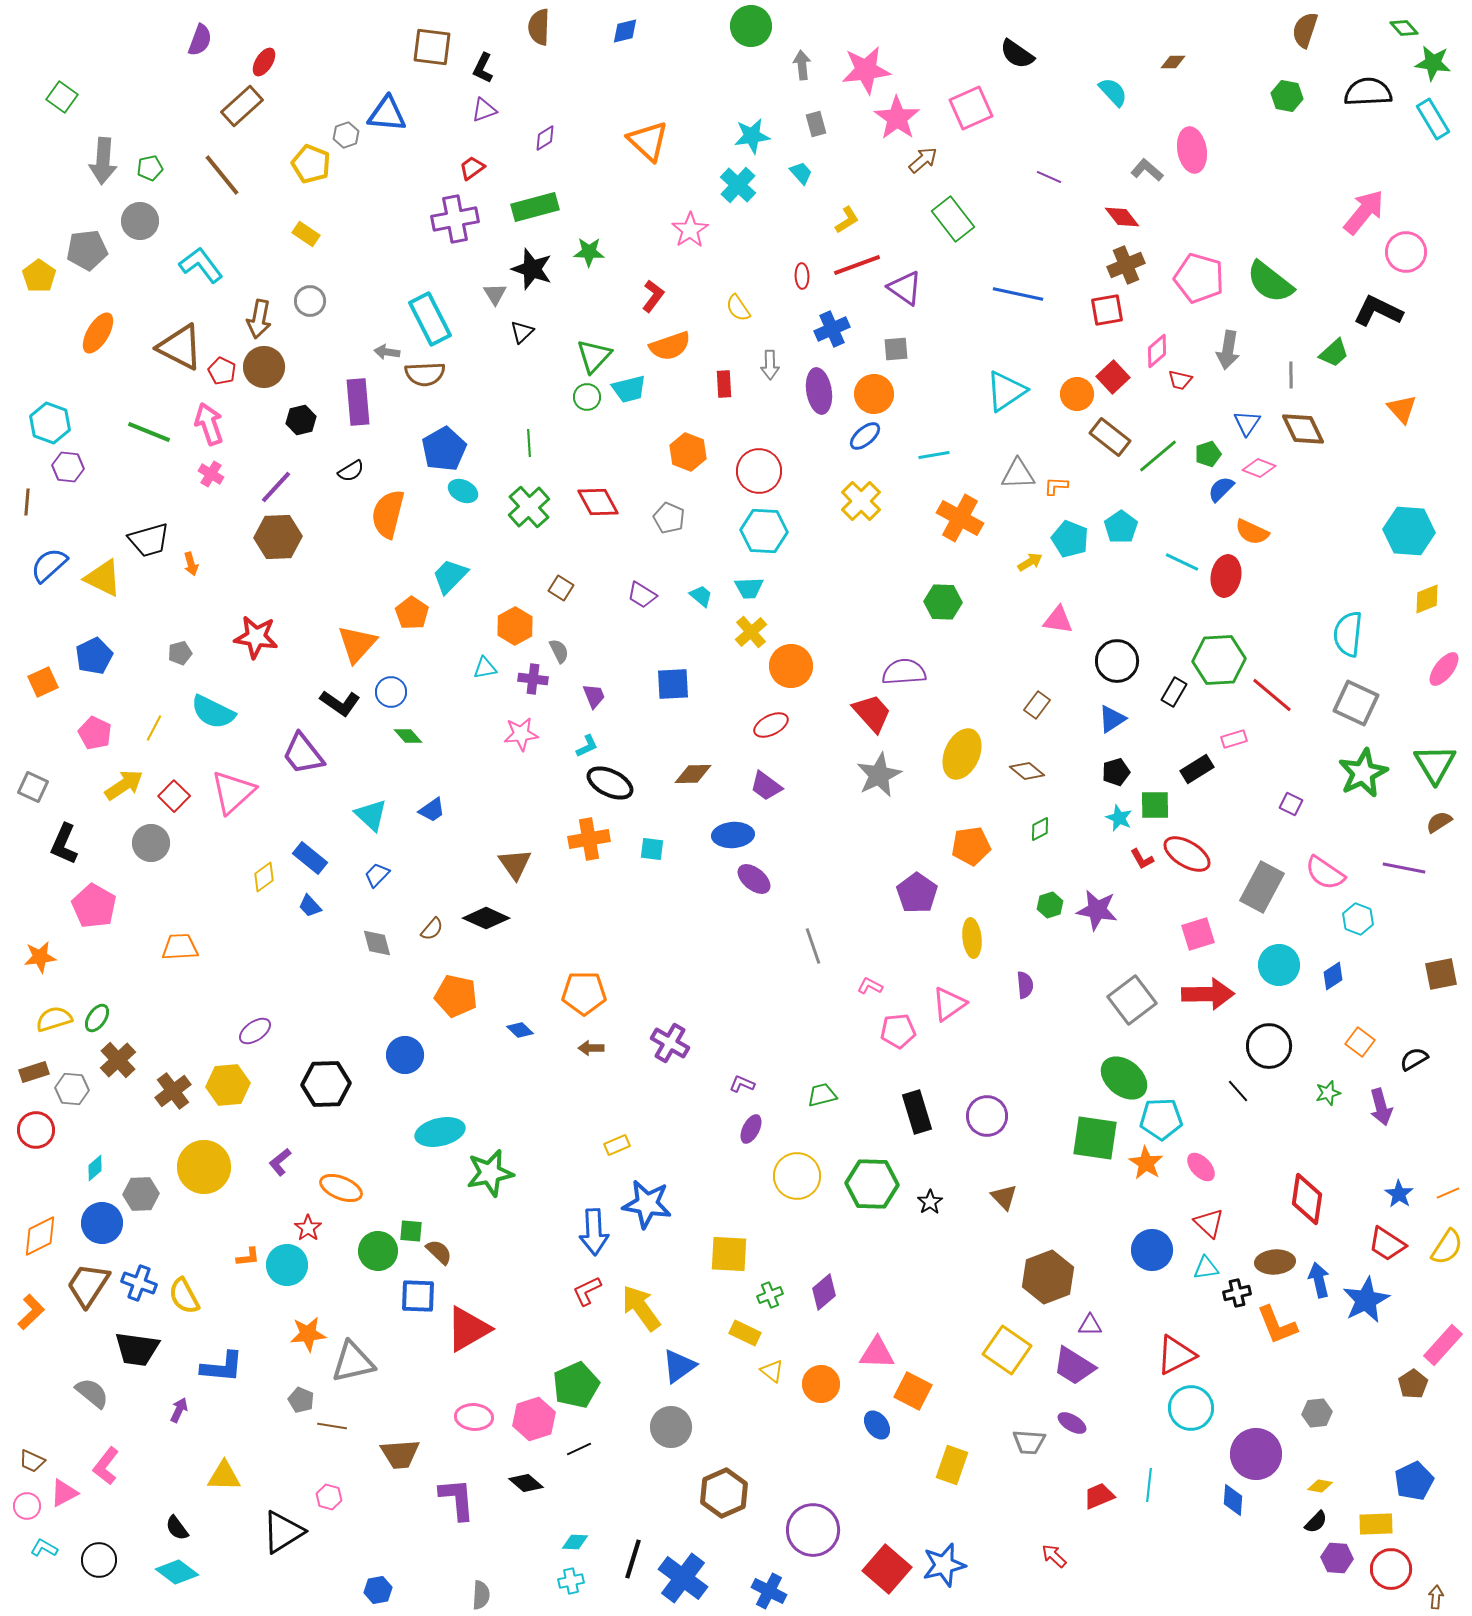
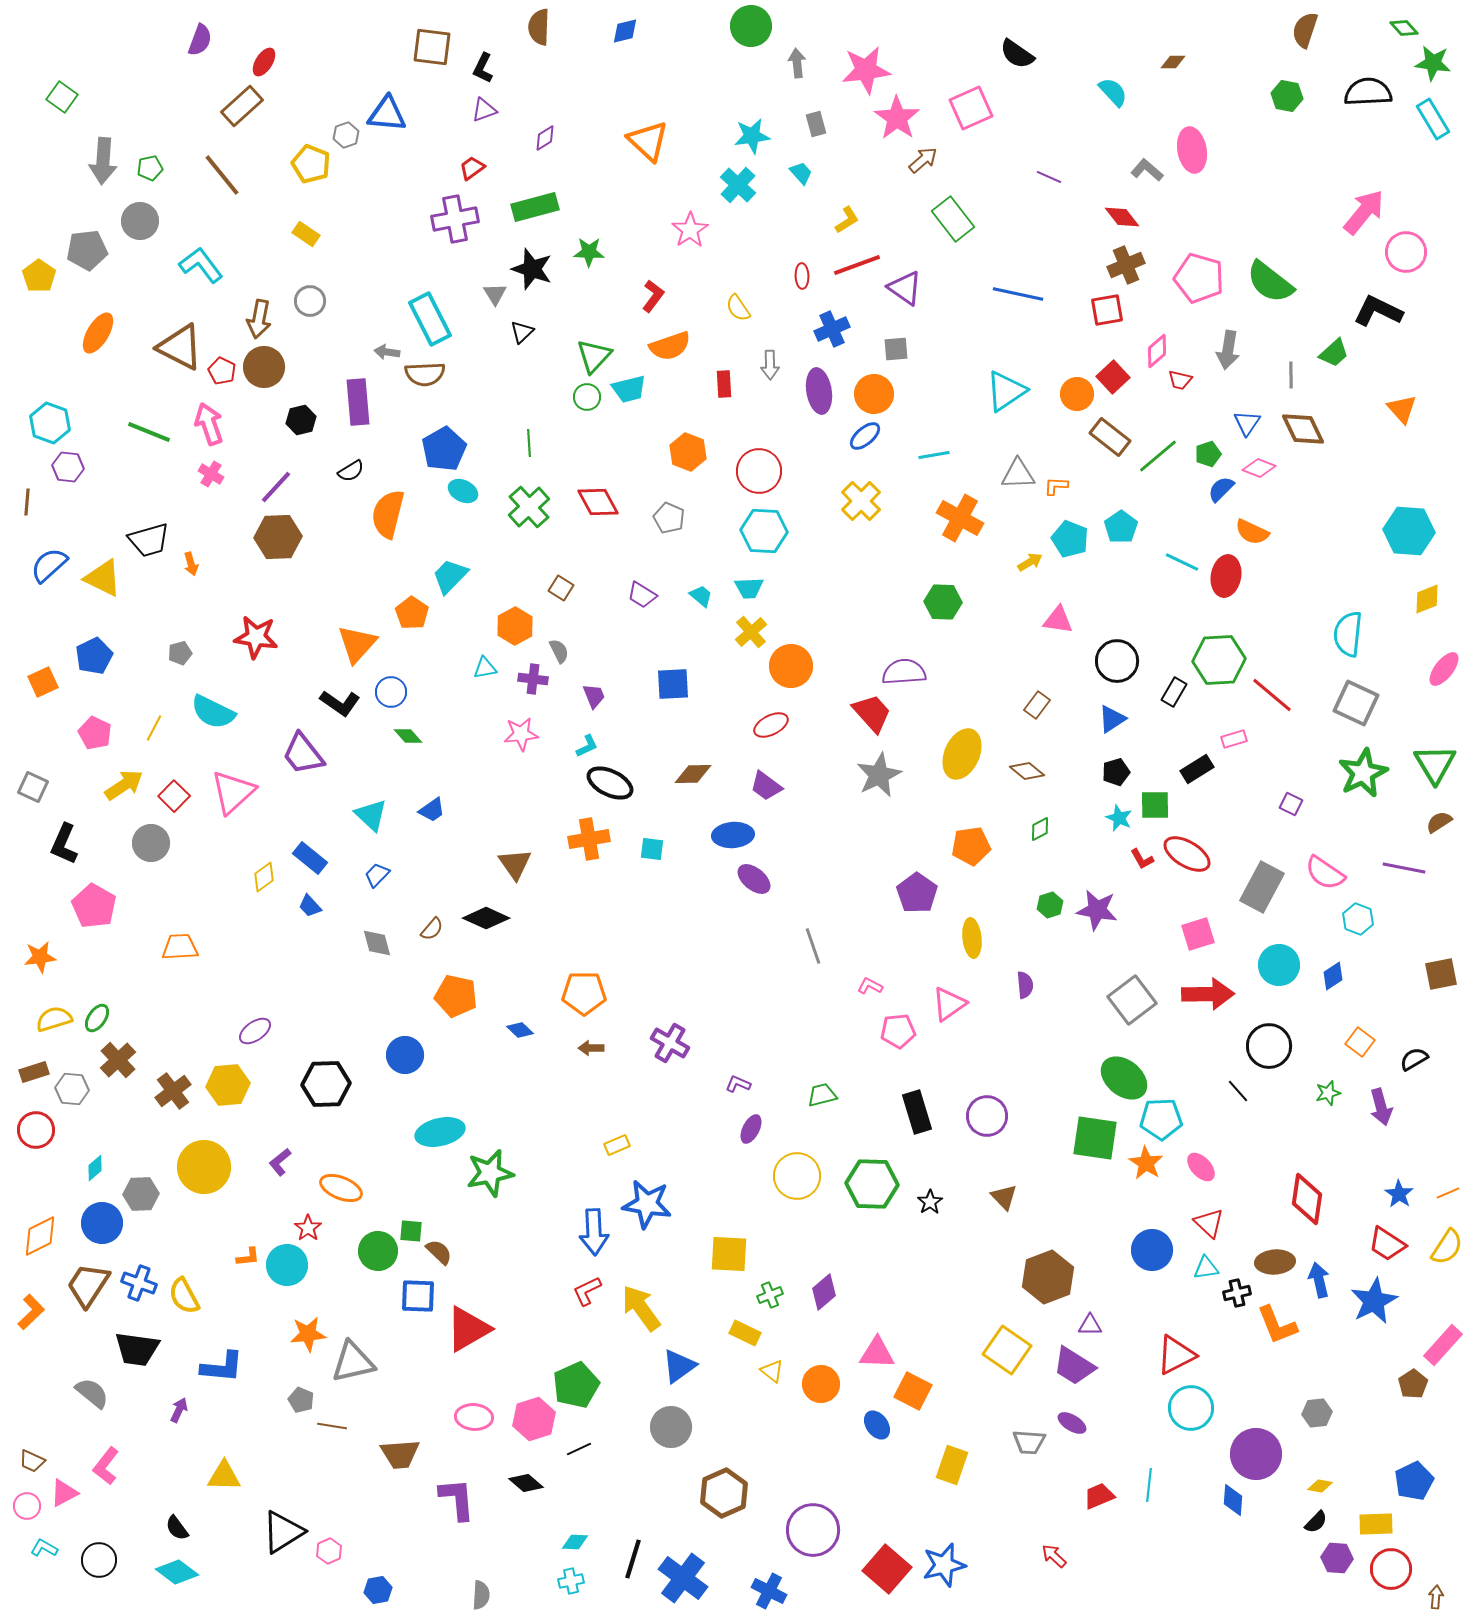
gray arrow at (802, 65): moved 5 px left, 2 px up
purple L-shape at (742, 1084): moved 4 px left
blue star at (1366, 1300): moved 8 px right, 1 px down
pink hexagon at (329, 1497): moved 54 px down; rotated 20 degrees clockwise
